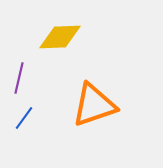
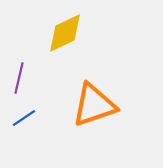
yellow diamond: moved 5 px right, 4 px up; rotated 24 degrees counterclockwise
blue line: rotated 20 degrees clockwise
